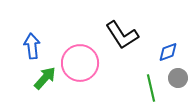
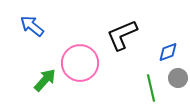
black L-shape: rotated 100 degrees clockwise
blue arrow: moved 20 px up; rotated 45 degrees counterclockwise
green arrow: moved 2 px down
